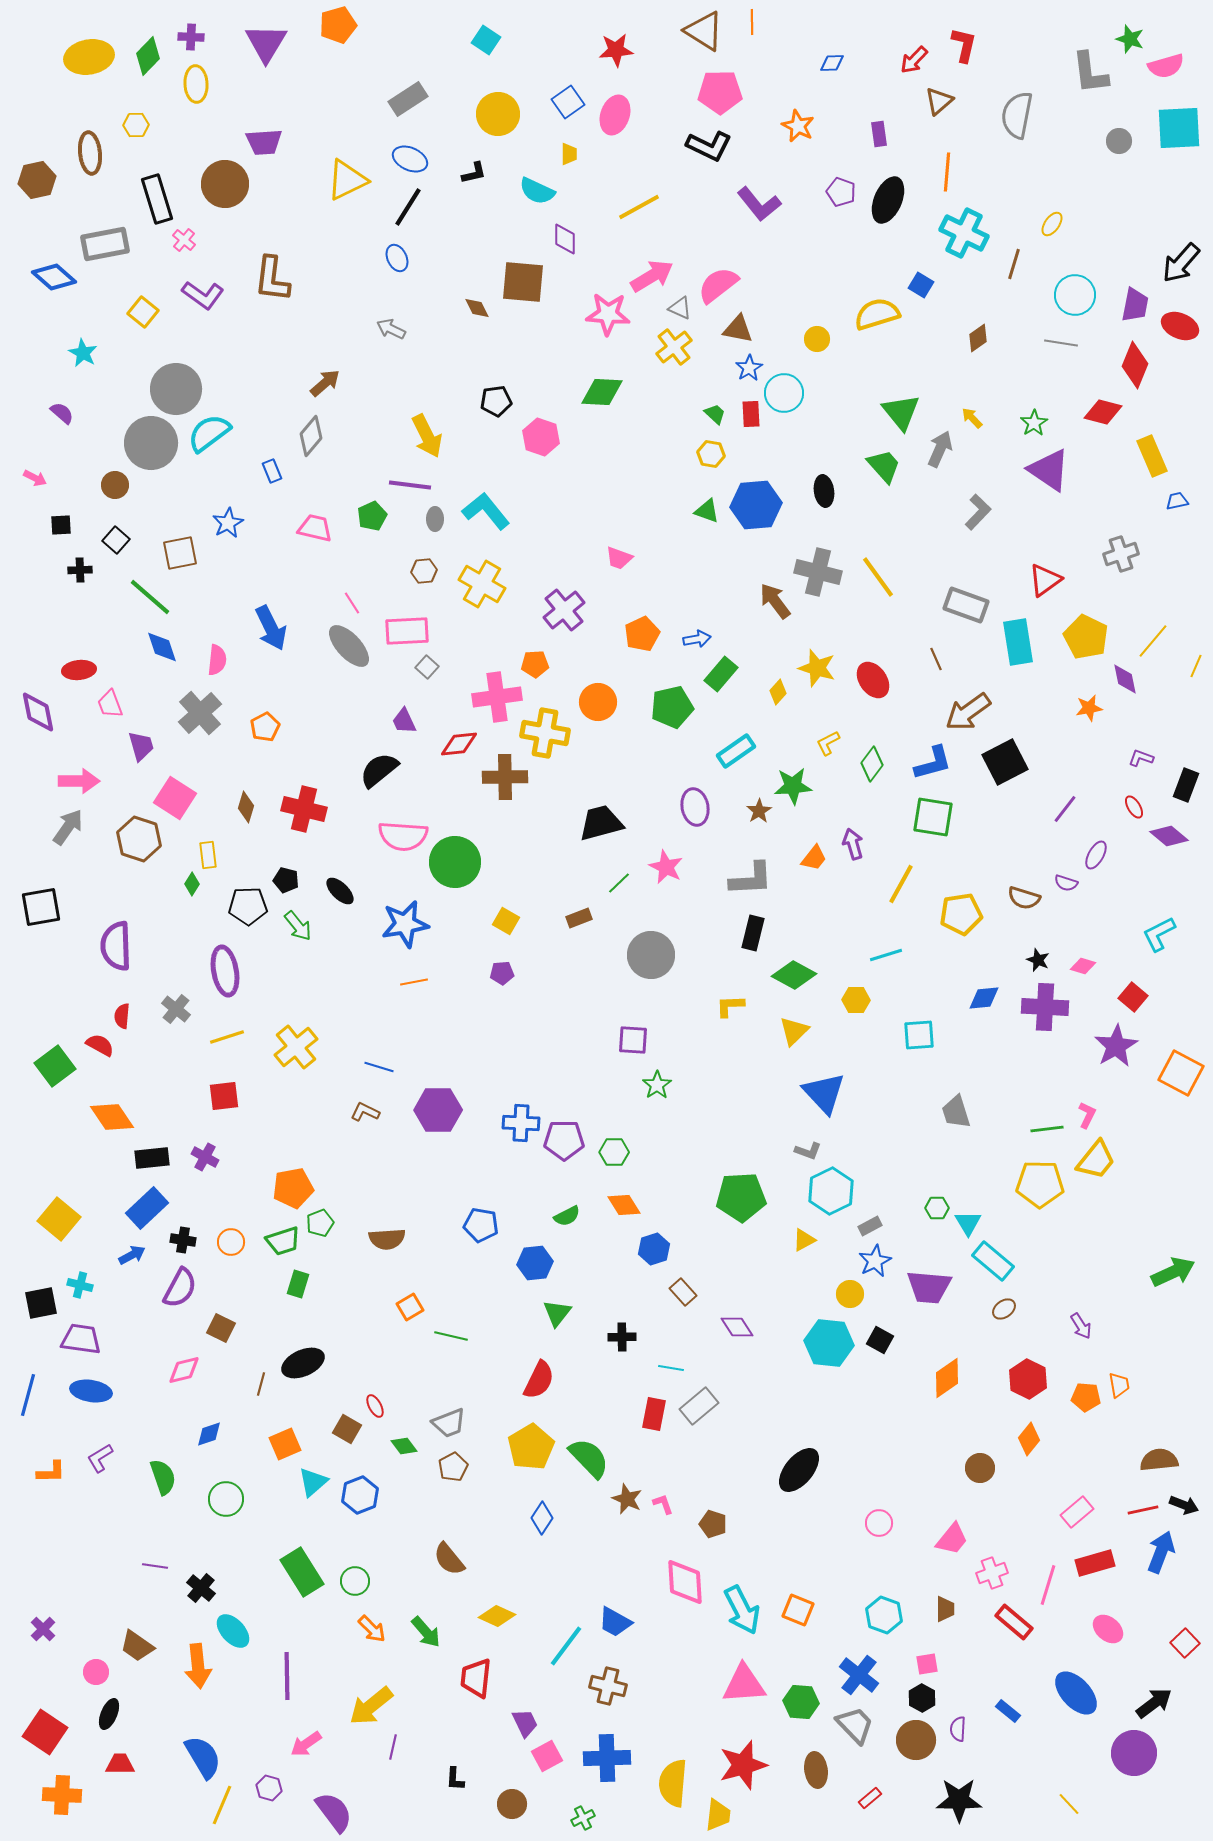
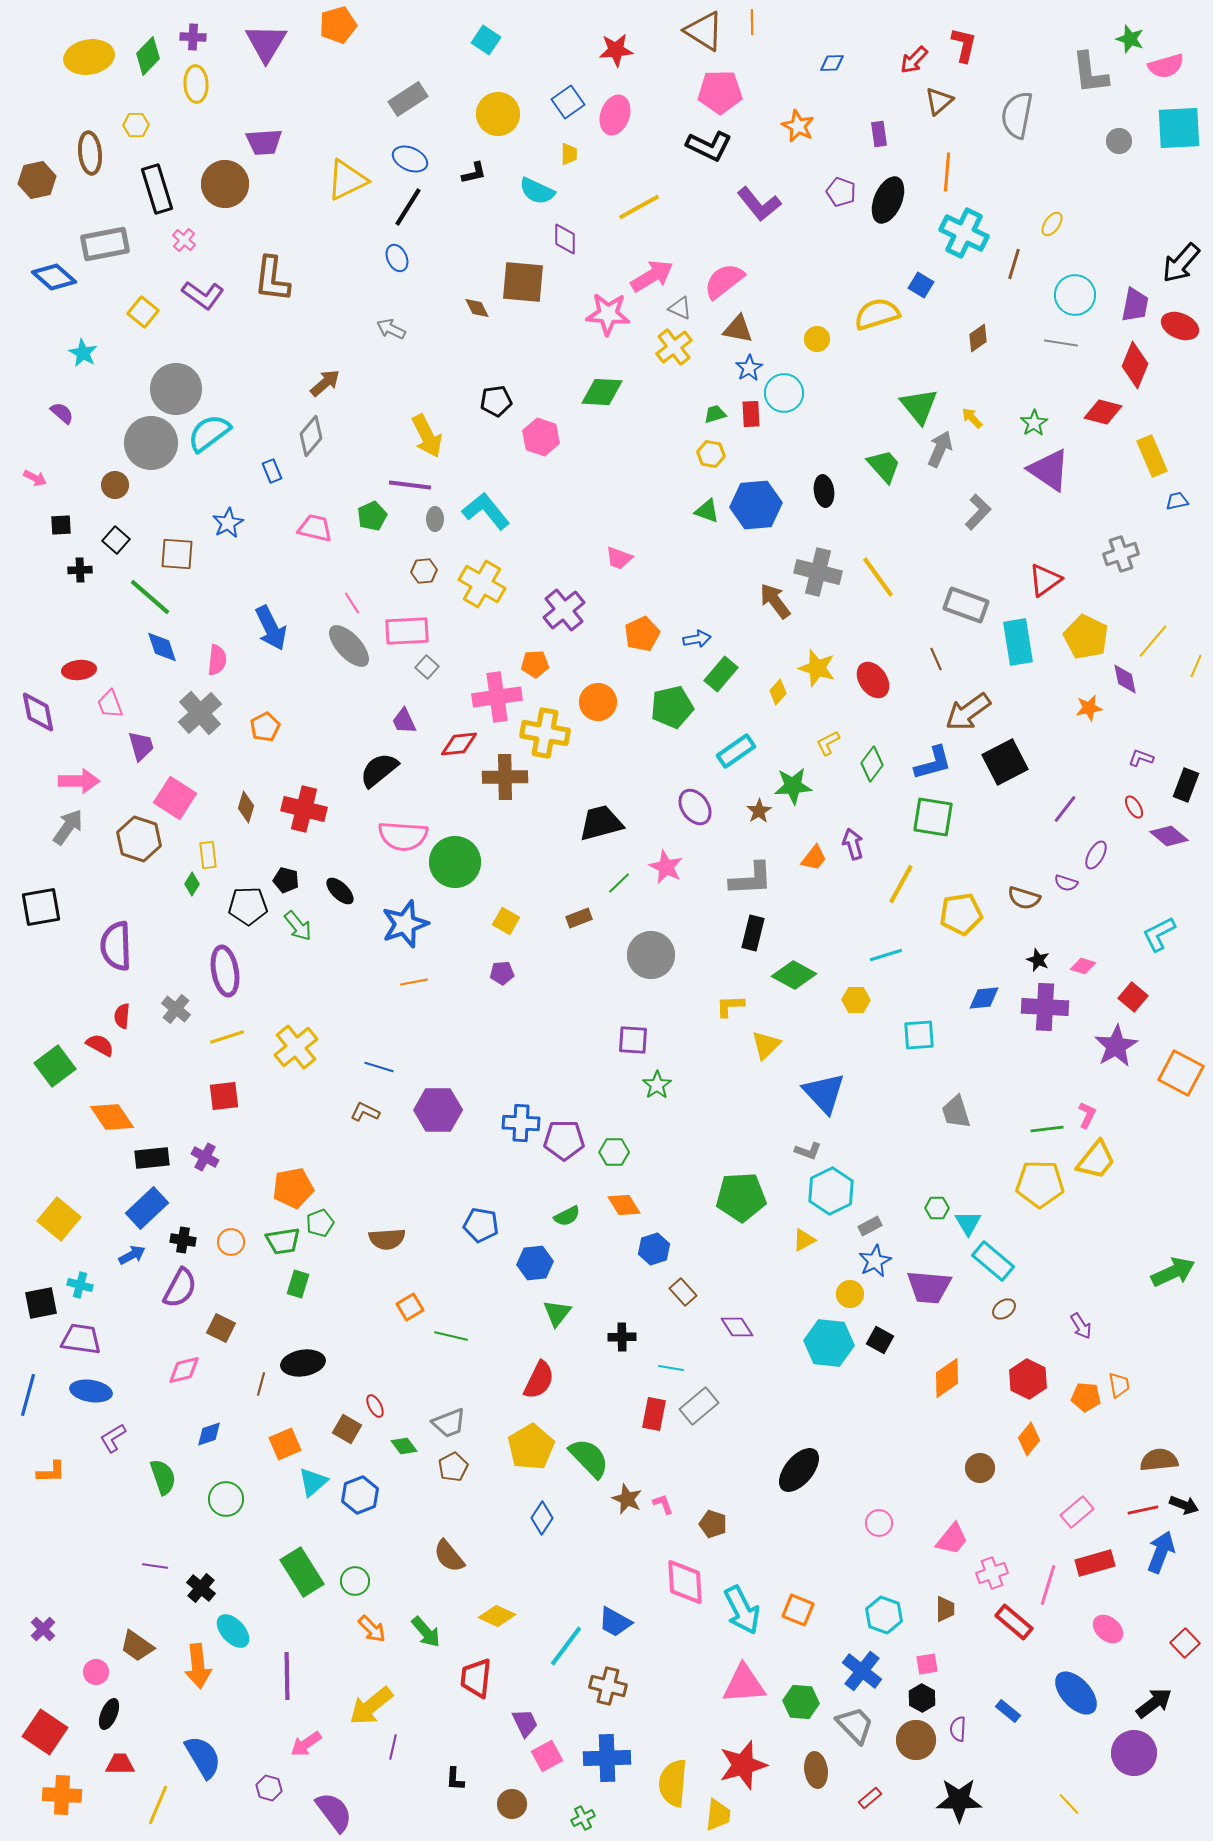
purple cross at (191, 37): moved 2 px right
black rectangle at (157, 199): moved 10 px up
pink semicircle at (718, 285): moved 6 px right, 4 px up
green triangle at (901, 412): moved 18 px right, 6 px up
green trapezoid at (715, 414): rotated 60 degrees counterclockwise
brown square at (180, 553): moved 3 px left, 1 px down; rotated 15 degrees clockwise
purple ellipse at (695, 807): rotated 24 degrees counterclockwise
blue star at (405, 924): rotated 9 degrees counterclockwise
yellow triangle at (794, 1031): moved 28 px left, 14 px down
green trapezoid at (283, 1241): rotated 9 degrees clockwise
black ellipse at (303, 1363): rotated 15 degrees clockwise
purple L-shape at (100, 1458): moved 13 px right, 20 px up
brown semicircle at (449, 1559): moved 3 px up
blue cross at (859, 1675): moved 3 px right, 4 px up
yellow line at (222, 1805): moved 64 px left
